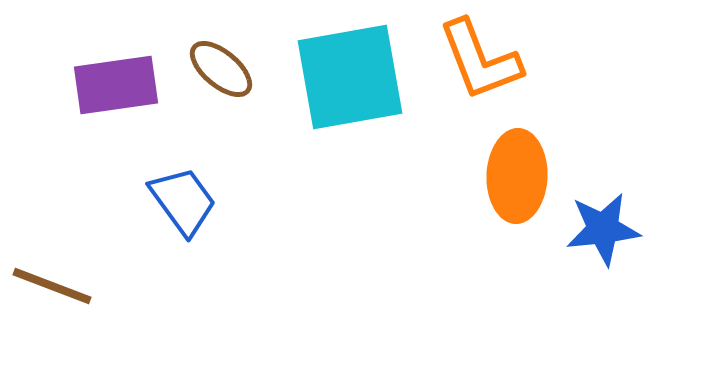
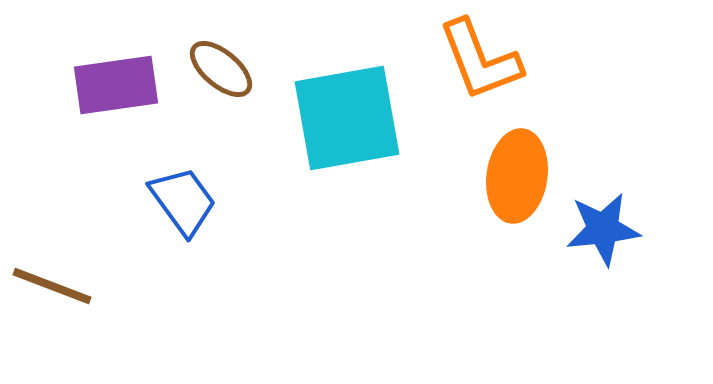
cyan square: moved 3 px left, 41 px down
orange ellipse: rotated 6 degrees clockwise
